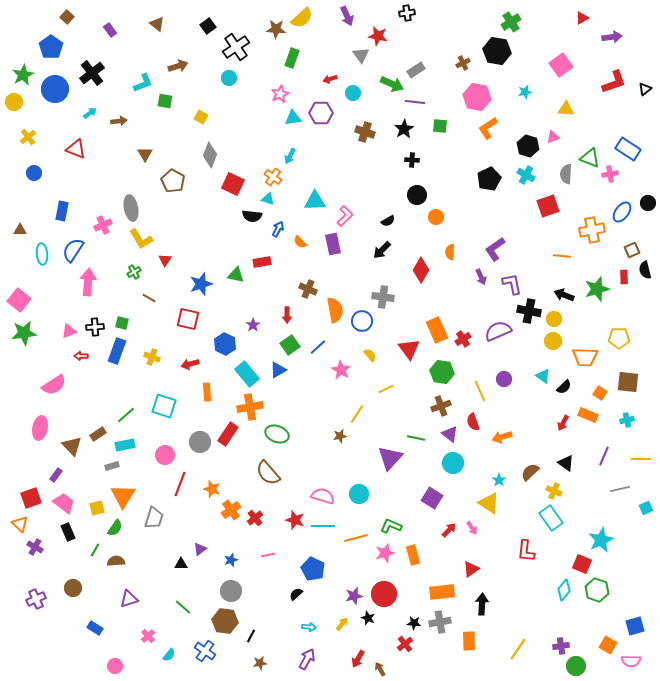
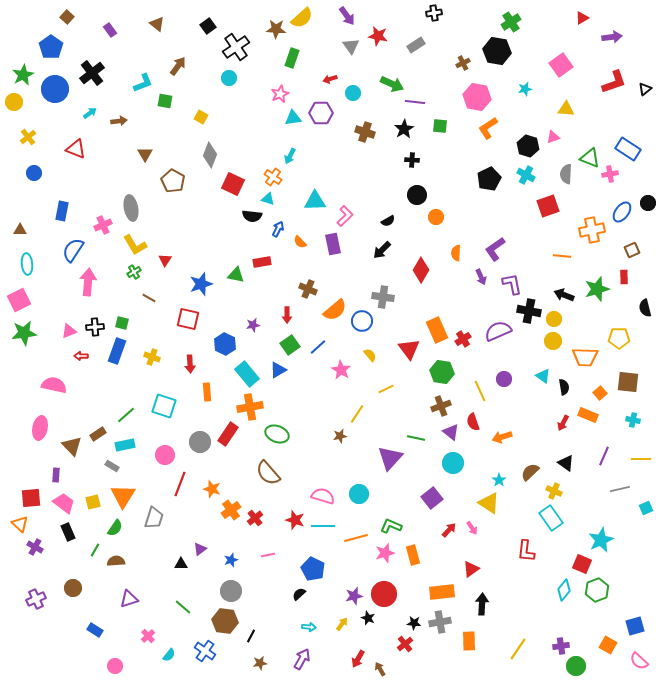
black cross at (407, 13): moved 27 px right
purple arrow at (347, 16): rotated 12 degrees counterclockwise
gray triangle at (361, 55): moved 10 px left, 9 px up
brown arrow at (178, 66): rotated 36 degrees counterclockwise
gray rectangle at (416, 70): moved 25 px up
cyan star at (525, 92): moved 3 px up
yellow L-shape at (141, 239): moved 6 px left, 6 px down
orange semicircle at (450, 252): moved 6 px right, 1 px down
cyan ellipse at (42, 254): moved 15 px left, 10 px down
black semicircle at (645, 270): moved 38 px down
pink square at (19, 300): rotated 25 degrees clockwise
orange semicircle at (335, 310): rotated 60 degrees clockwise
purple star at (253, 325): rotated 24 degrees clockwise
red arrow at (190, 364): rotated 78 degrees counterclockwise
pink semicircle at (54, 385): rotated 135 degrees counterclockwise
black semicircle at (564, 387): rotated 56 degrees counterclockwise
orange square at (600, 393): rotated 16 degrees clockwise
cyan cross at (627, 420): moved 6 px right; rotated 24 degrees clockwise
purple triangle at (450, 434): moved 1 px right, 2 px up
gray rectangle at (112, 466): rotated 48 degrees clockwise
purple rectangle at (56, 475): rotated 32 degrees counterclockwise
red square at (31, 498): rotated 15 degrees clockwise
purple square at (432, 498): rotated 20 degrees clockwise
yellow square at (97, 508): moved 4 px left, 6 px up
green hexagon at (597, 590): rotated 20 degrees clockwise
black semicircle at (296, 594): moved 3 px right
blue rectangle at (95, 628): moved 2 px down
purple arrow at (307, 659): moved 5 px left
pink semicircle at (631, 661): moved 8 px right; rotated 42 degrees clockwise
